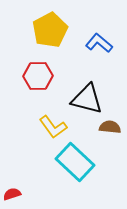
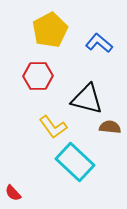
red semicircle: moved 1 px right, 1 px up; rotated 114 degrees counterclockwise
